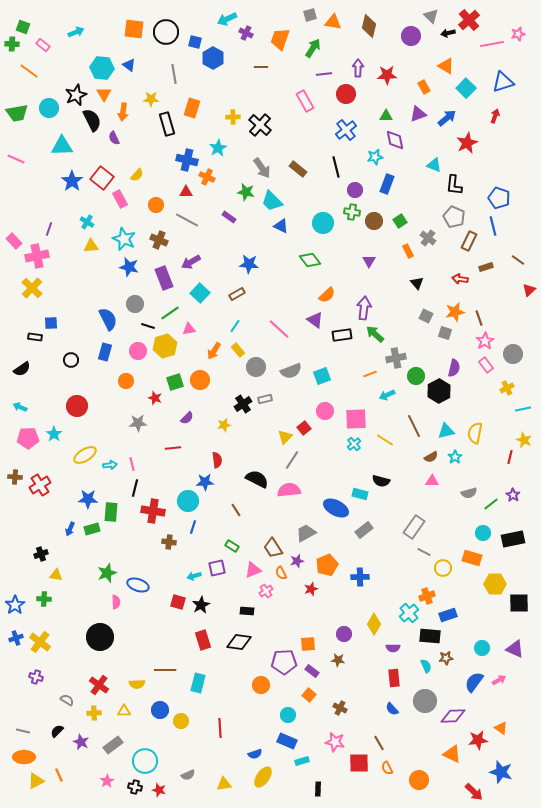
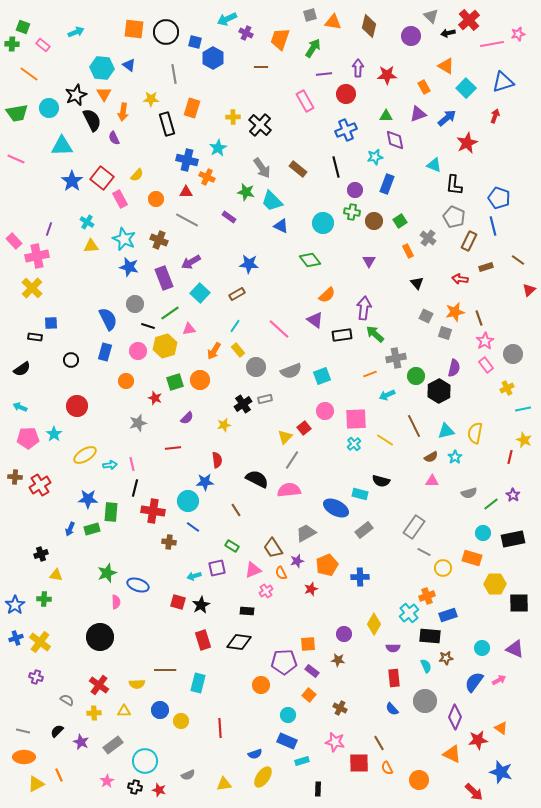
orange line at (29, 71): moved 3 px down
blue cross at (346, 130): rotated 15 degrees clockwise
orange circle at (156, 205): moved 6 px up
gray star at (138, 423): rotated 12 degrees counterclockwise
blue line at (193, 527): rotated 72 degrees counterclockwise
purple diamond at (453, 716): moved 2 px right, 1 px down; rotated 65 degrees counterclockwise
yellow triangle at (36, 781): moved 3 px down
